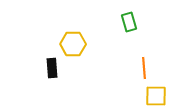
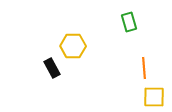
yellow hexagon: moved 2 px down
black rectangle: rotated 24 degrees counterclockwise
yellow square: moved 2 px left, 1 px down
